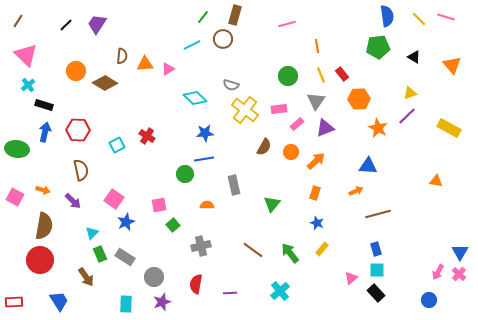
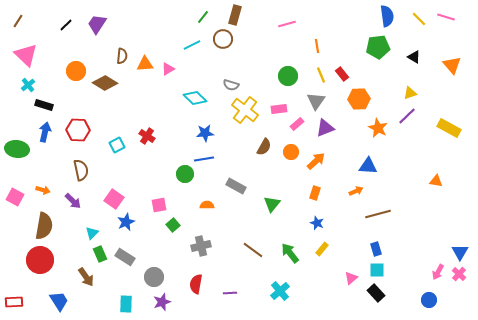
gray rectangle at (234, 185): moved 2 px right, 1 px down; rotated 48 degrees counterclockwise
